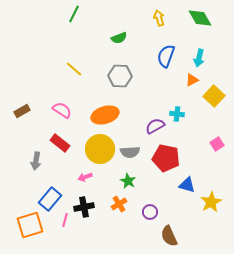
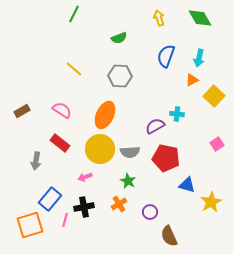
orange ellipse: rotated 48 degrees counterclockwise
